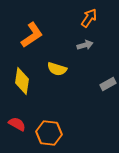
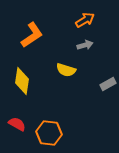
orange arrow: moved 4 px left, 2 px down; rotated 24 degrees clockwise
yellow semicircle: moved 9 px right, 1 px down
